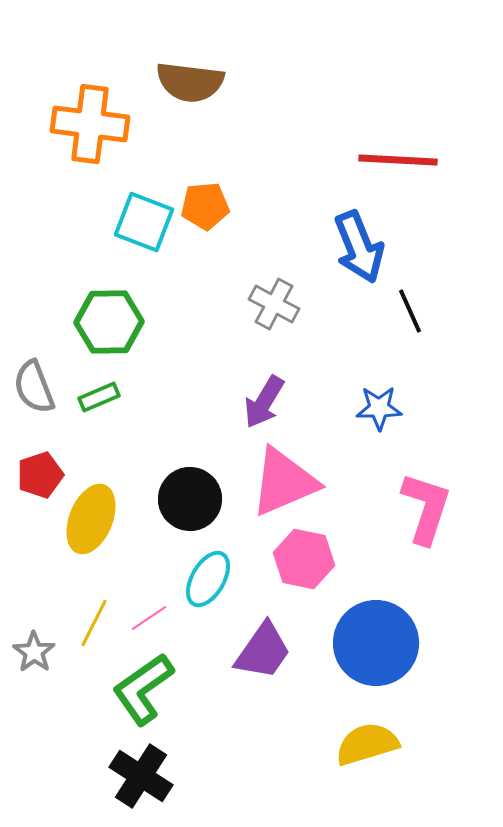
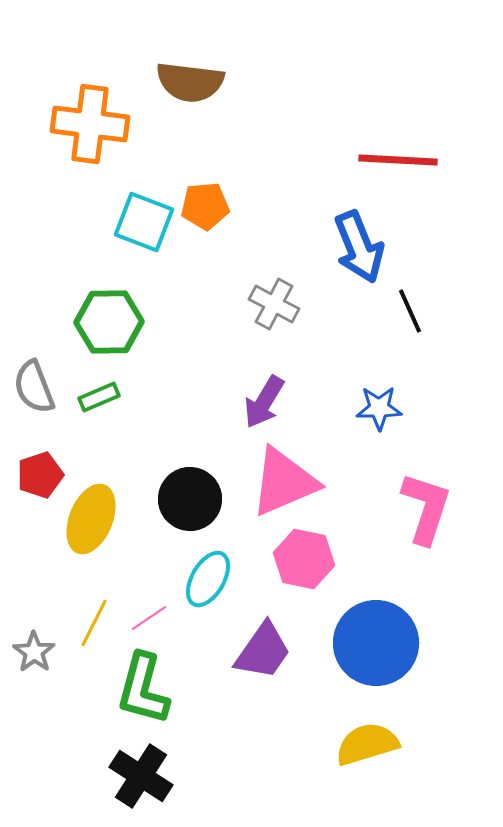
green L-shape: rotated 40 degrees counterclockwise
